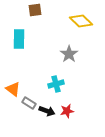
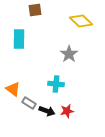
cyan cross: rotated 21 degrees clockwise
